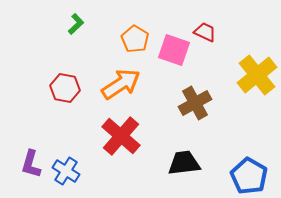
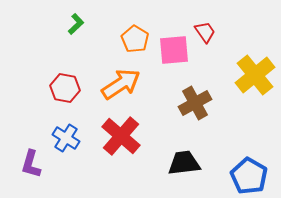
red trapezoid: rotated 30 degrees clockwise
pink square: rotated 24 degrees counterclockwise
yellow cross: moved 2 px left
blue cross: moved 33 px up
